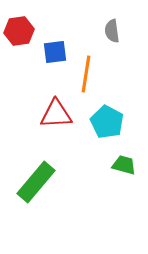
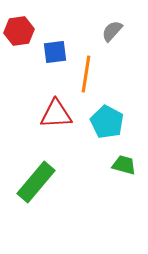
gray semicircle: rotated 50 degrees clockwise
